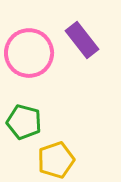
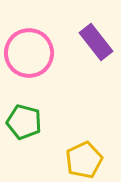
purple rectangle: moved 14 px right, 2 px down
yellow pentagon: moved 28 px right; rotated 6 degrees counterclockwise
